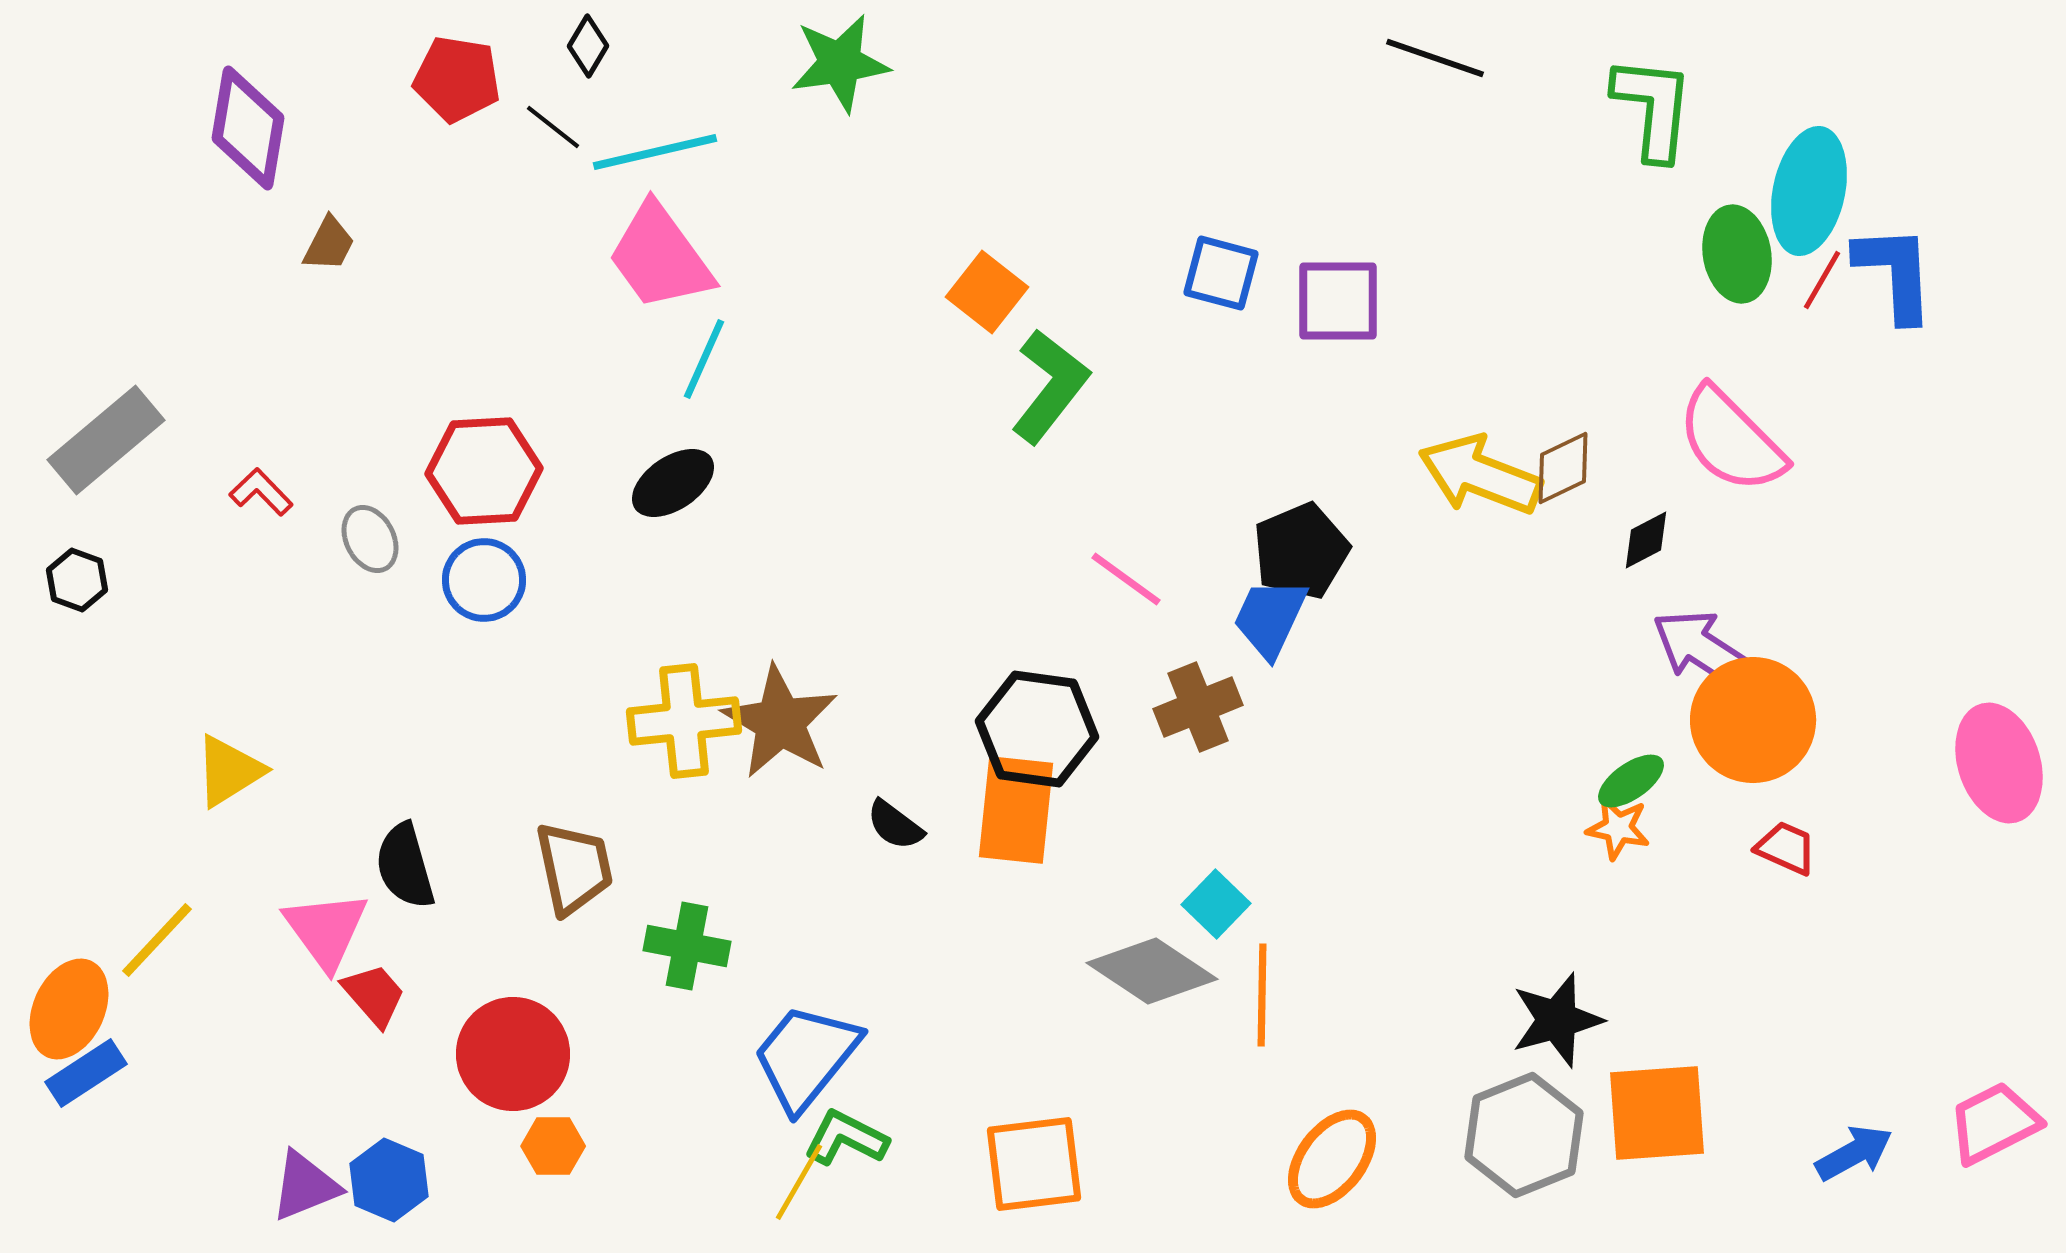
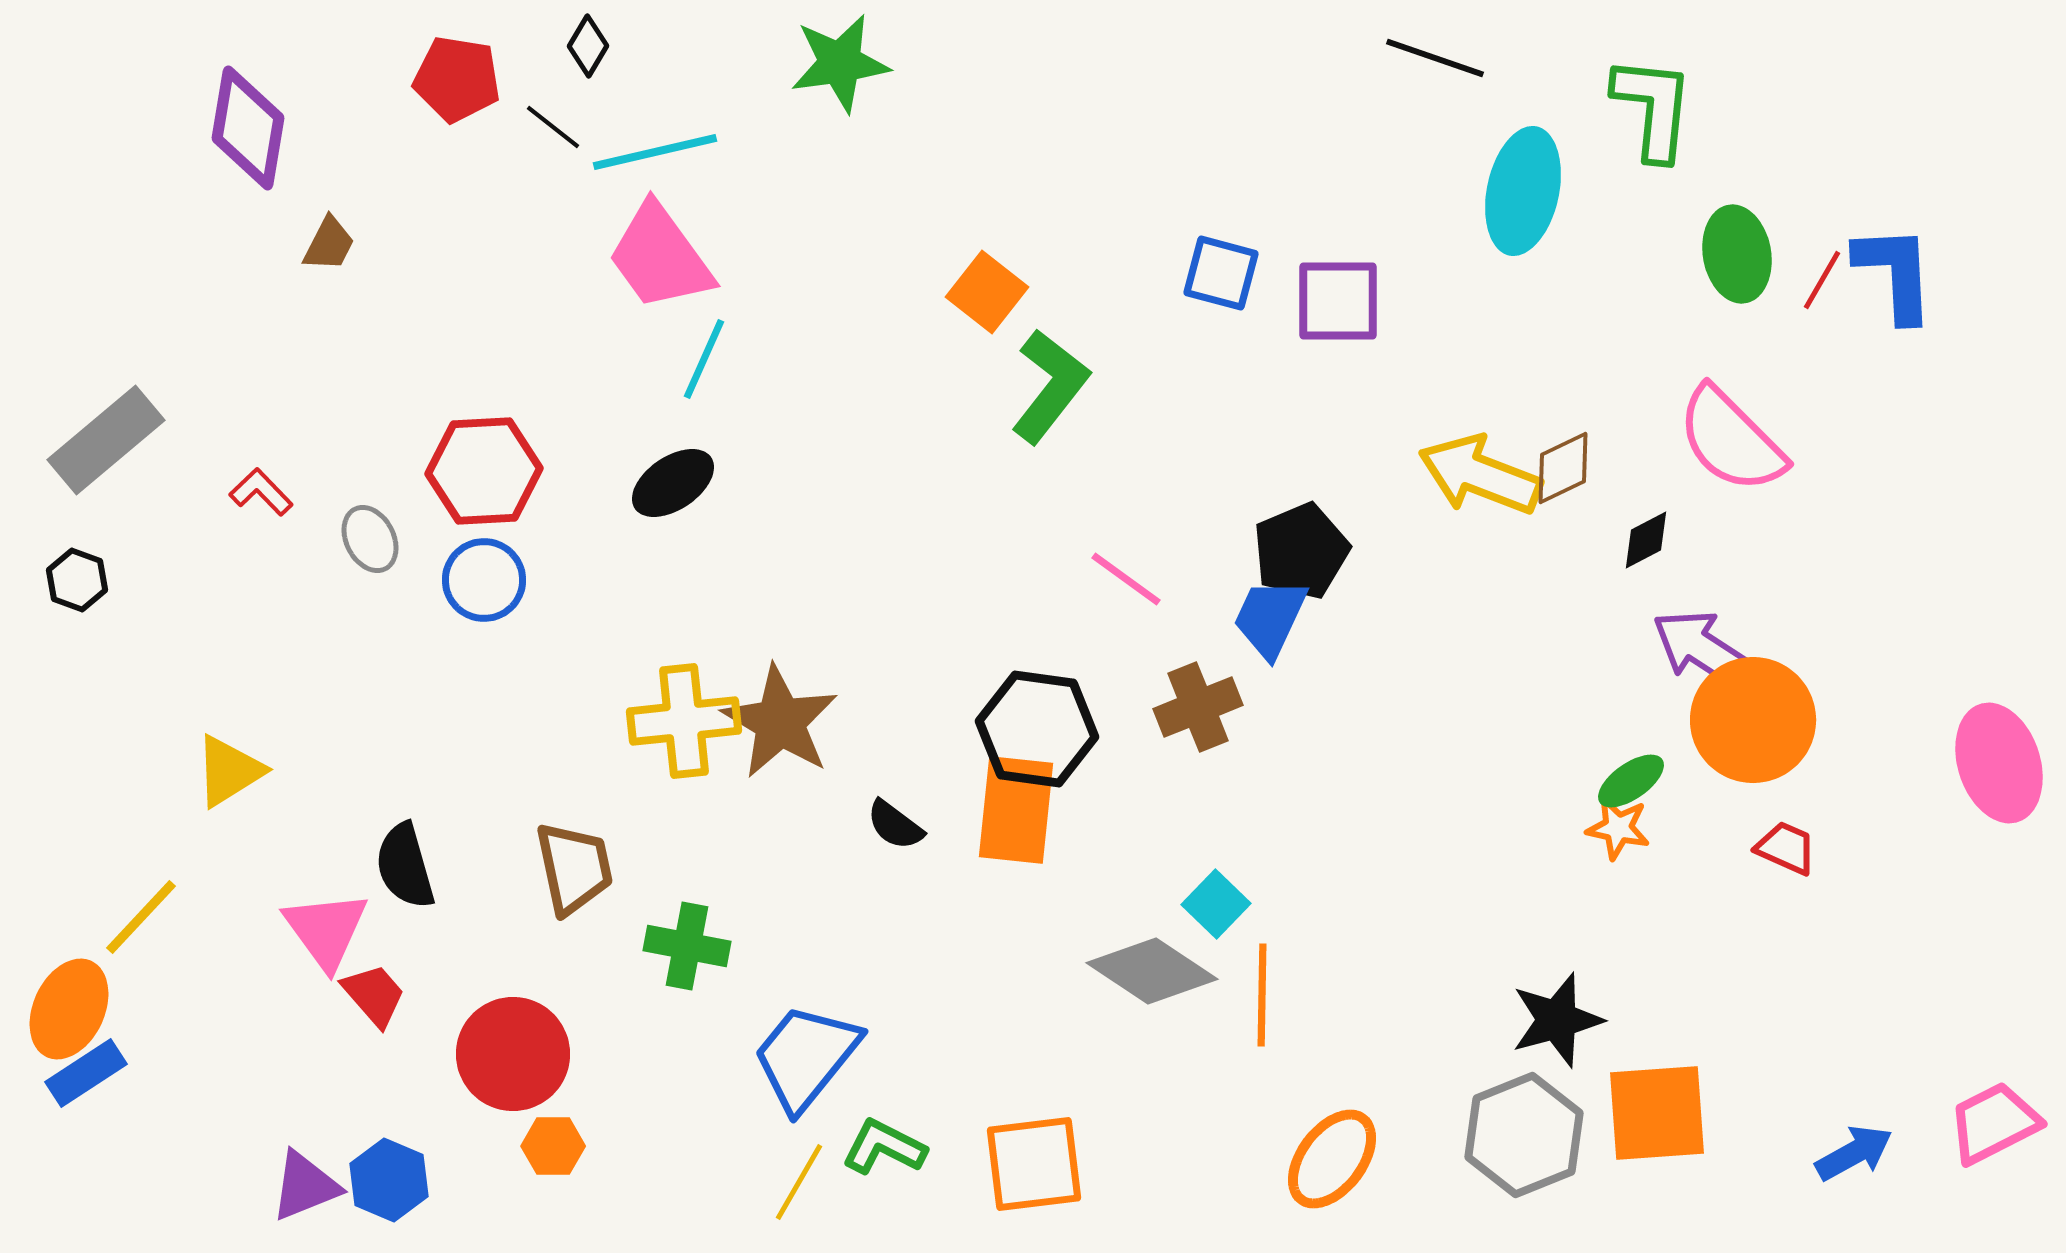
cyan ellipse at (1809, 191): moved 286 px left
yellow line at (157, 940): moved 16 px left, 23 px up
green L-shape at (846, 1138): moved 38 px right, 9 px down
